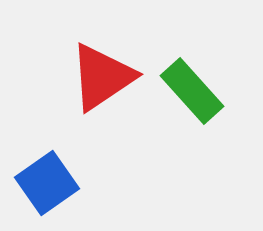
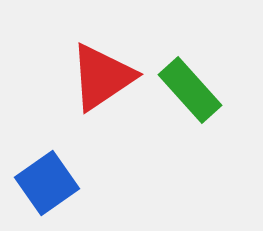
green rectangle: moved 2 px left, 1 px up
